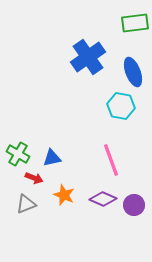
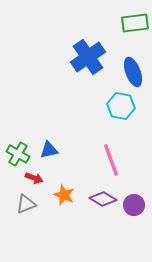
blue triangle: moved 3 px left, 8 px up
purple diamond: rotated 8 degrees clockwise
